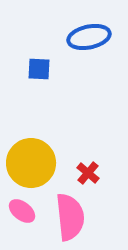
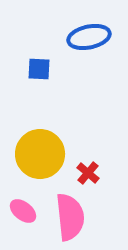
yellow circle: moved 9 px right, 9 px up
pink ellipse: moved 1 px right
